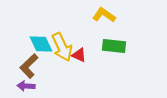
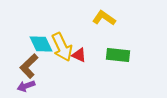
yellow L-shape: moved 3 px down
green rectangle: moved 4 px right, 9 px down
purple arrow: rotated 24 degrees counterclockwise
